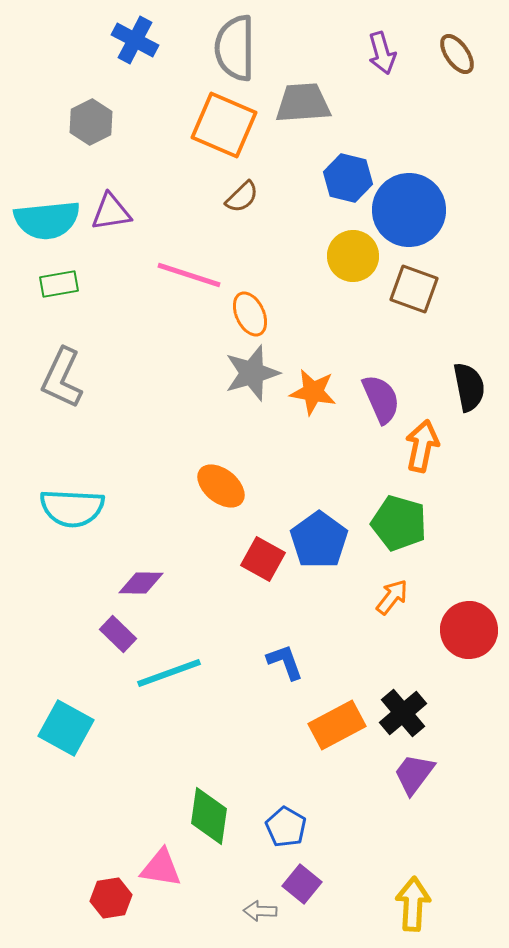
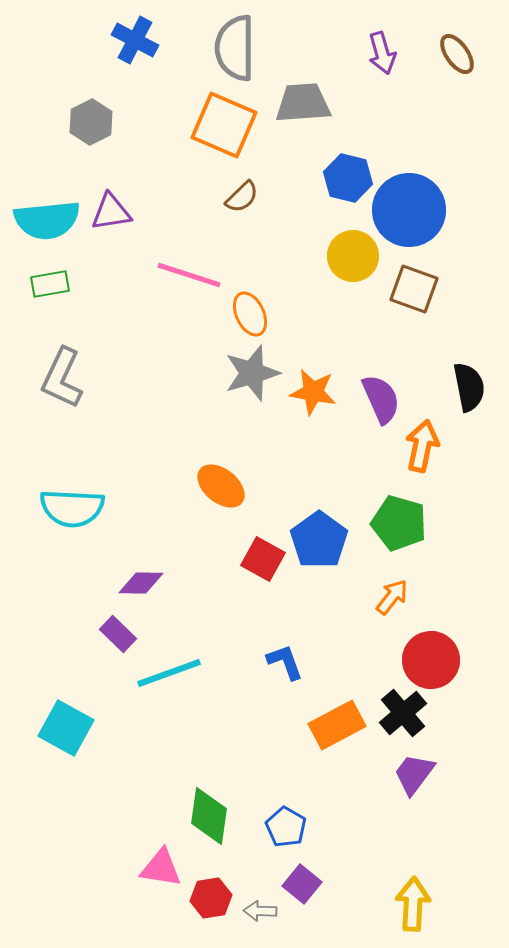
green rectangle at (59, 284): moved 9 px left
red circle at (469, 630): moved 38 px left, 30 px down
red hexagon at (111, 898): moved 100 px right
